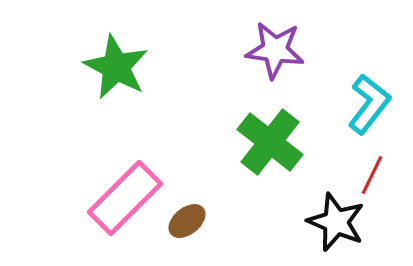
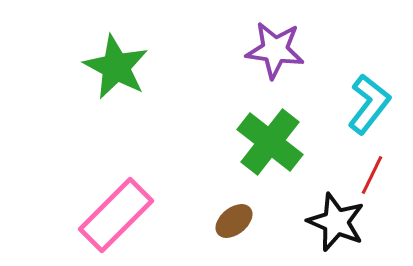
pink rectangle: moved 9 px left, 17 px down
brown ellipse: moved 47 px right
